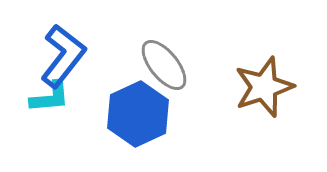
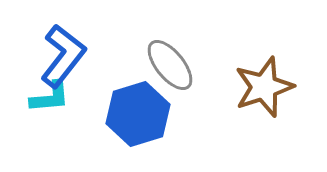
gray ellipse: moved 6 px right
blue hexagon: rotated 8 degrees clockwise
